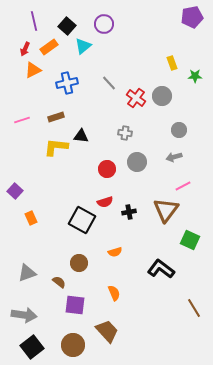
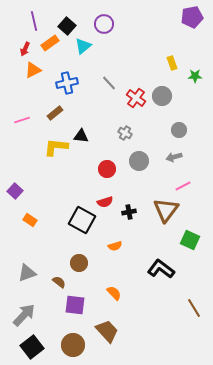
orange rectangle at (49, 47): moved 1 px right, 4 px up
brown rectangle at (56, 117): moved 1 px left, 4 px up; rotated 21 degrees counterclockwise
gray cross at (125, 133): rotated 24 degrees clockwise
gray circle at (137, 162): moved 2 px right, 1 px up
orange rectangle at (31, 218): moved 1 px left, 2 px down; rotated 32 degrees counterclockwise
orange semicircle at (115, 252): moved 6 px up
orange semicircle at (114, 293): rotated 21 degrees counterclockwise
gray arrow at (24, 315): rotated 55 degrees counterclockwise
